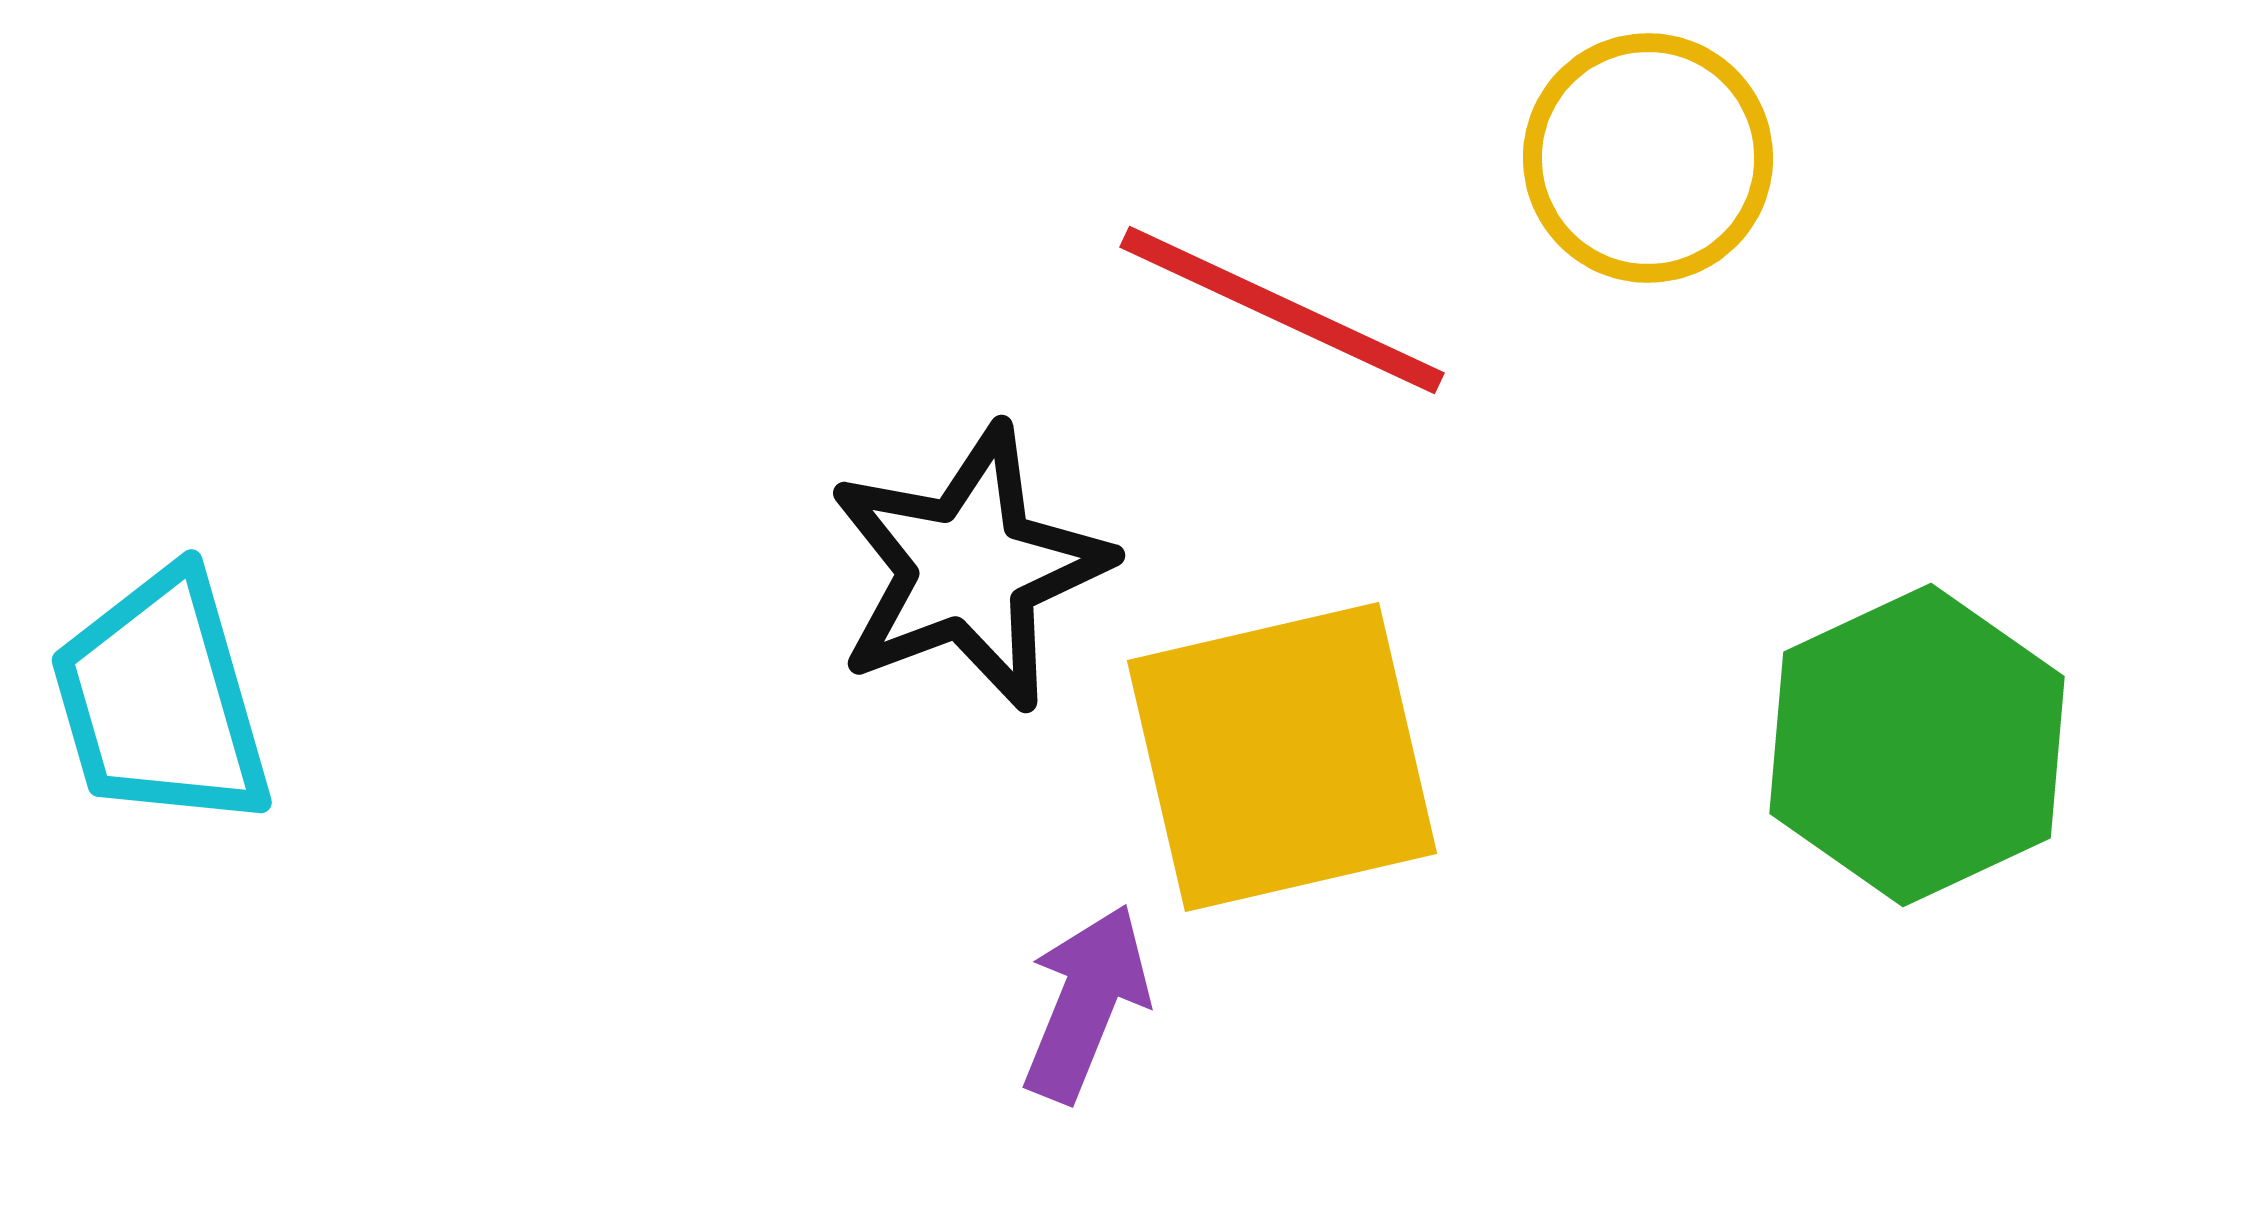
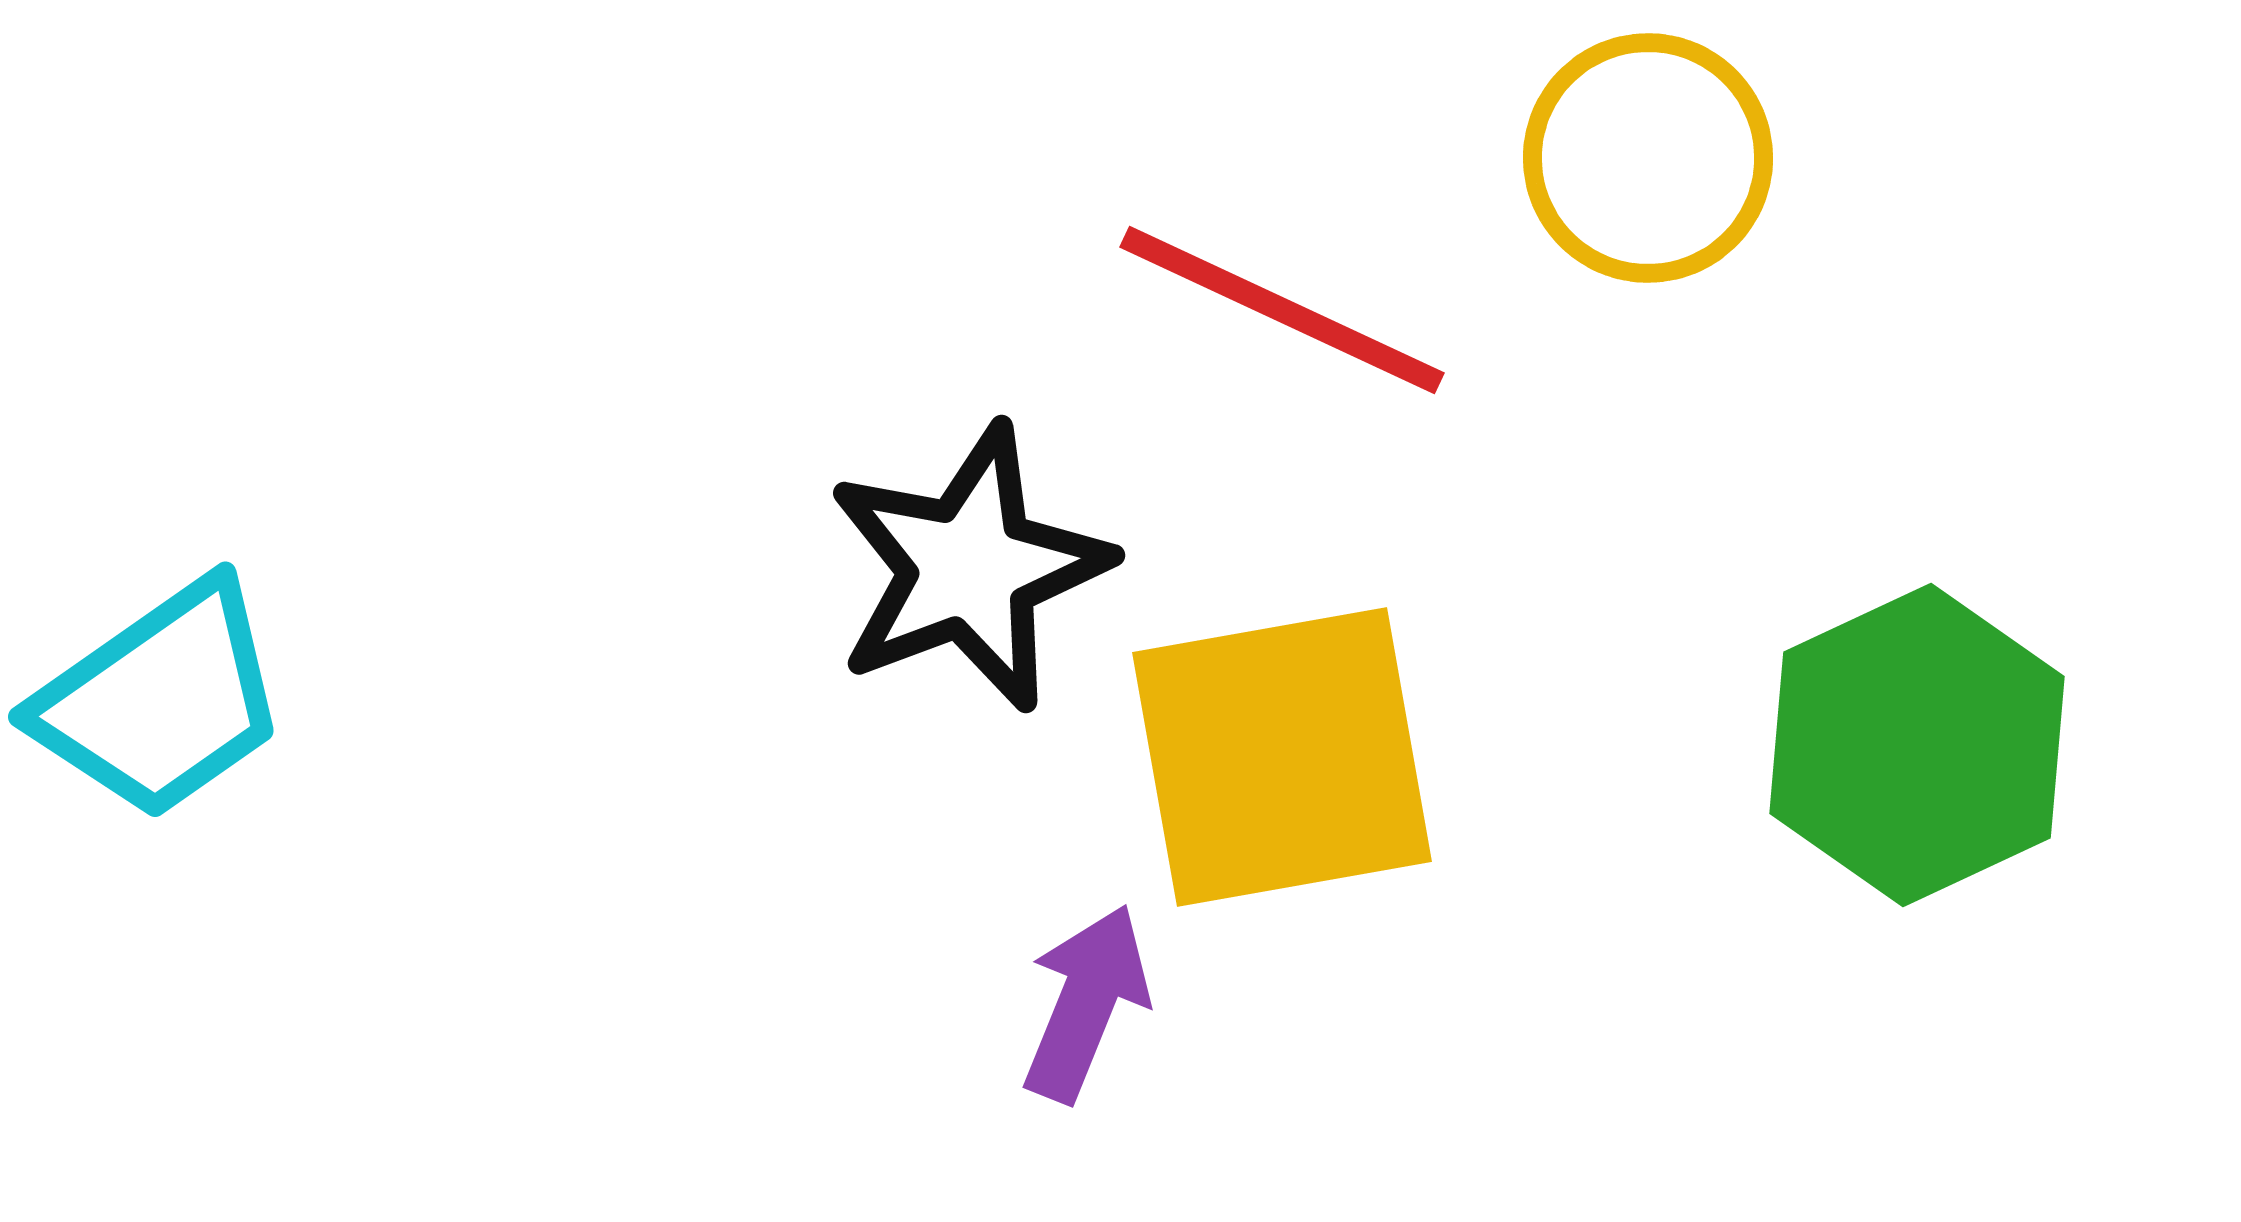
cyan trapezoid: rotated 109 degrees counterclockwise
yellow square: rotated 3 degrees clockwise
